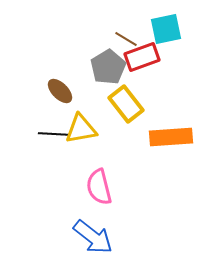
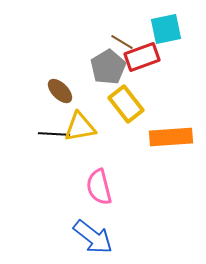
brown line: moved 4 px left, 3 px down
yellow triangle: moved 1 px left, 2 px up
